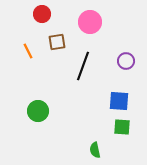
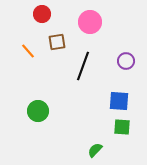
orange line: rotated 14 degrees counterclockwise
green semicircle: rotated 56 degrees clockwise
